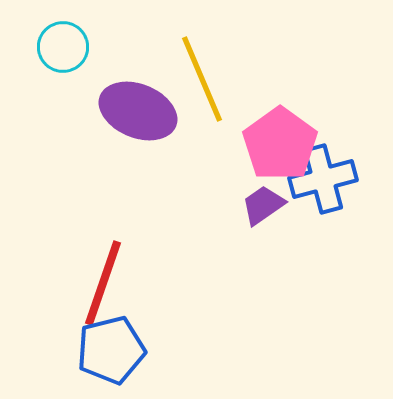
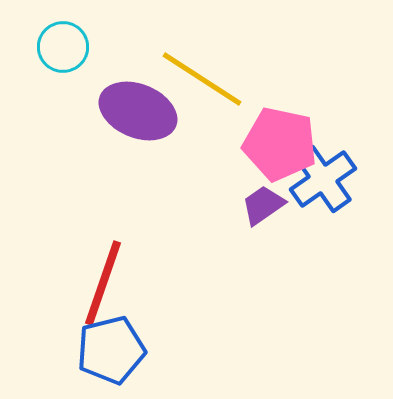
yellow line: rotated 34 degrees counterclockwise
pink pentagon: rotated 24 degrees counterclockwise
blue cross: rotated 20 degrees counterclockwise
